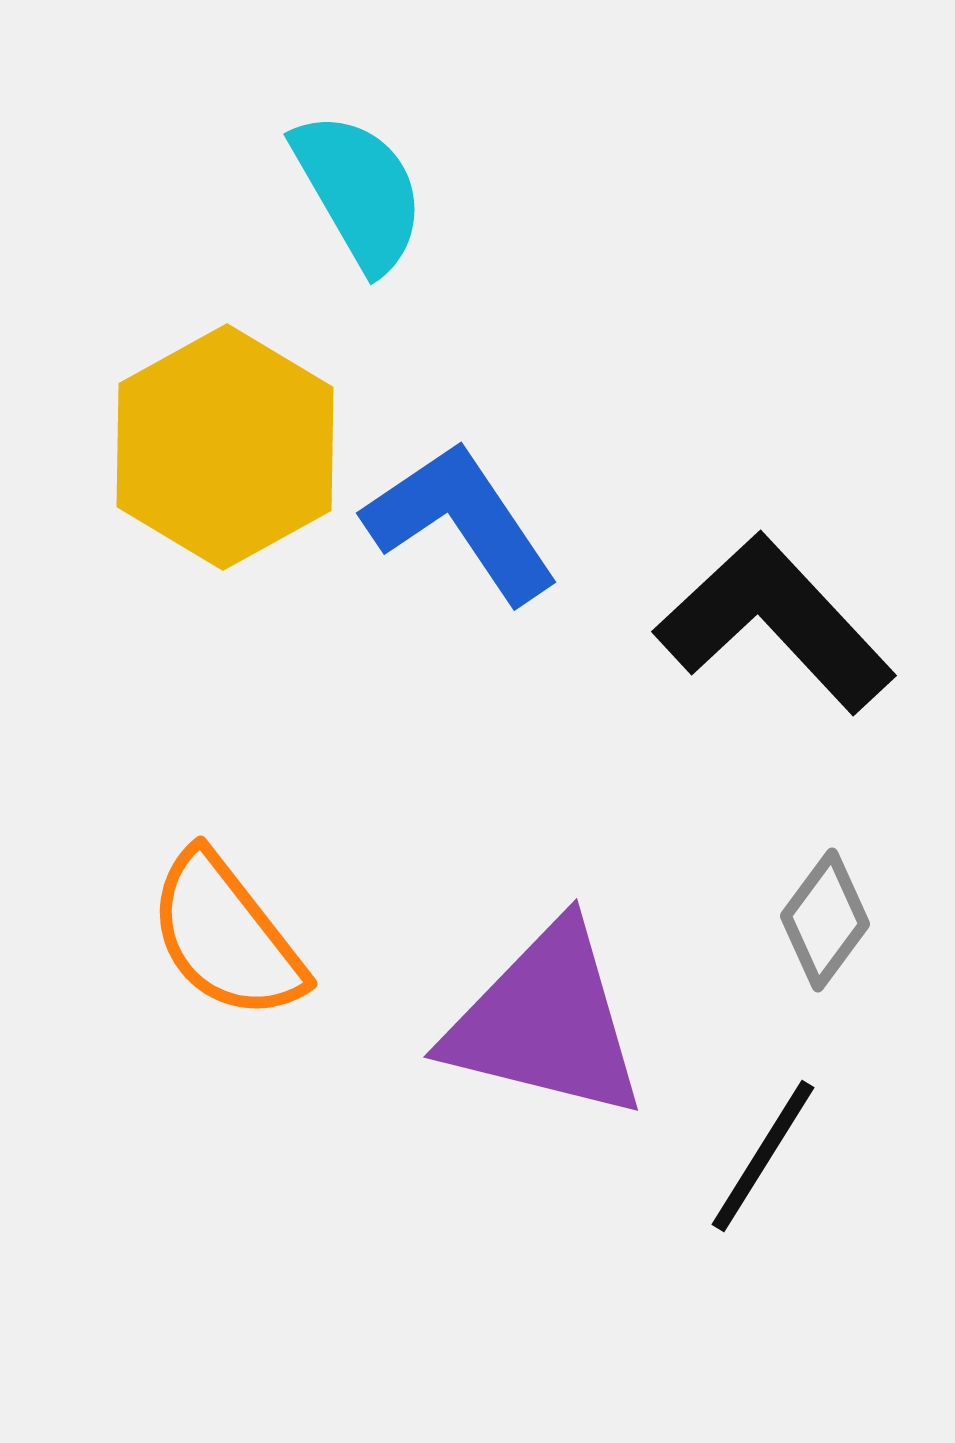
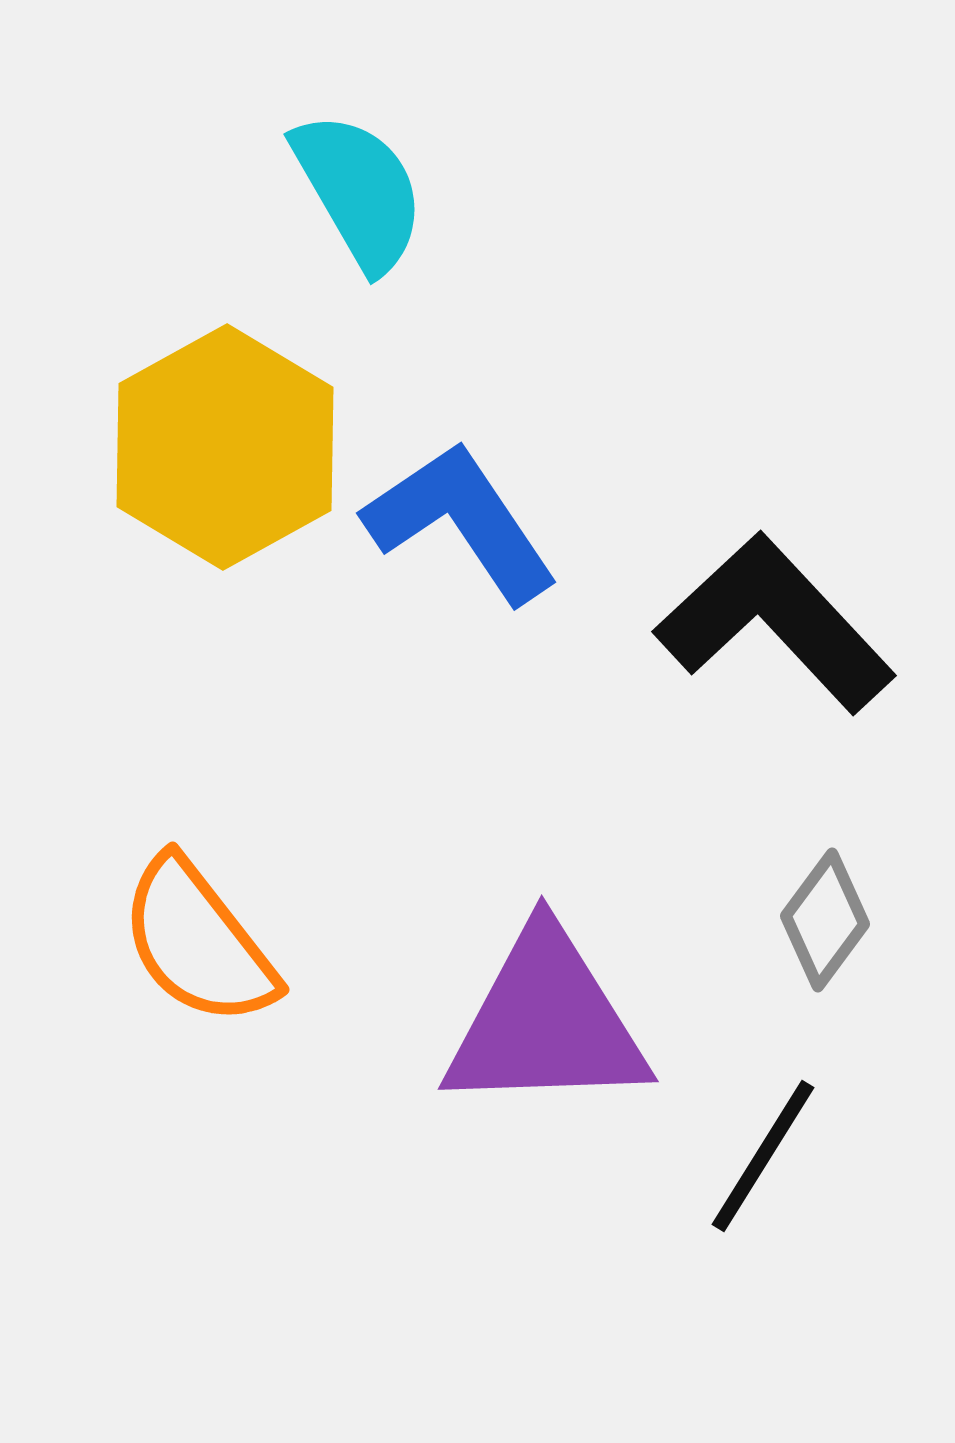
orange semicircle: moved 28 px left, 6 px down
purple triangle: rotated 16 degrees counterclockwise
